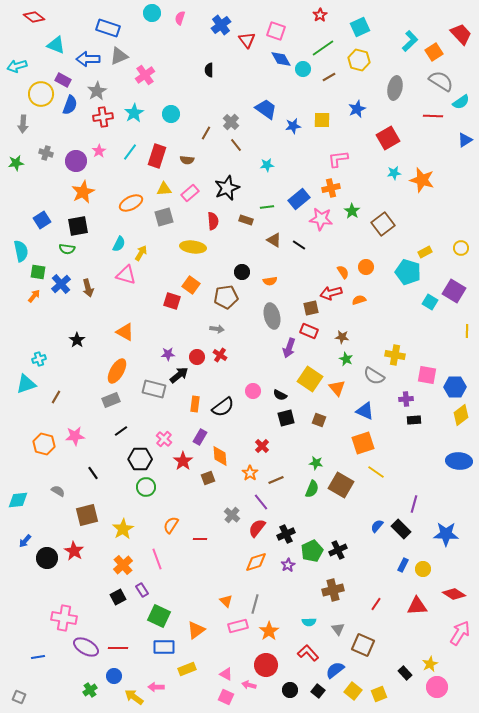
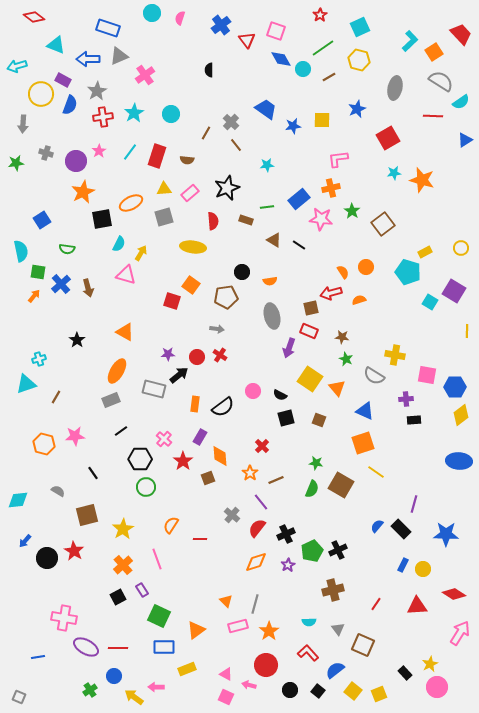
black square at (78, 226): moved 24 px right, 7 px up
